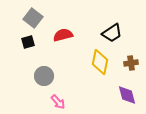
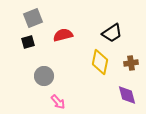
gray square: rotated 30 degrees clockwise
